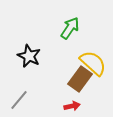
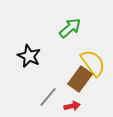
green arrow: rotated 15 degrees clockwise
yellow semicircle: rotated 12 degrees clockwise
gray line: moved 29 px right, 3 px up
